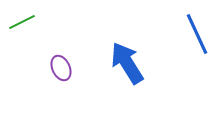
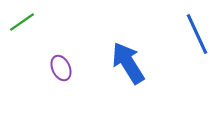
green line: rotated 8 degrees counterclockwise
blue arrow: moved 1 px right
